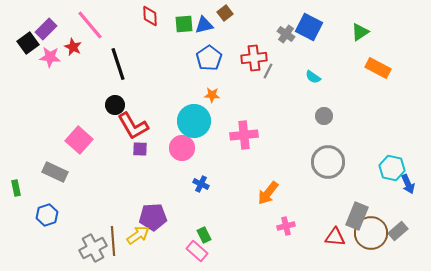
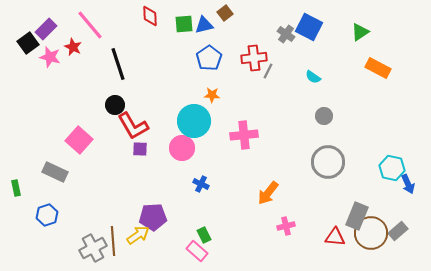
pink star at (50, 57): rotated 10 degrees clockwise
